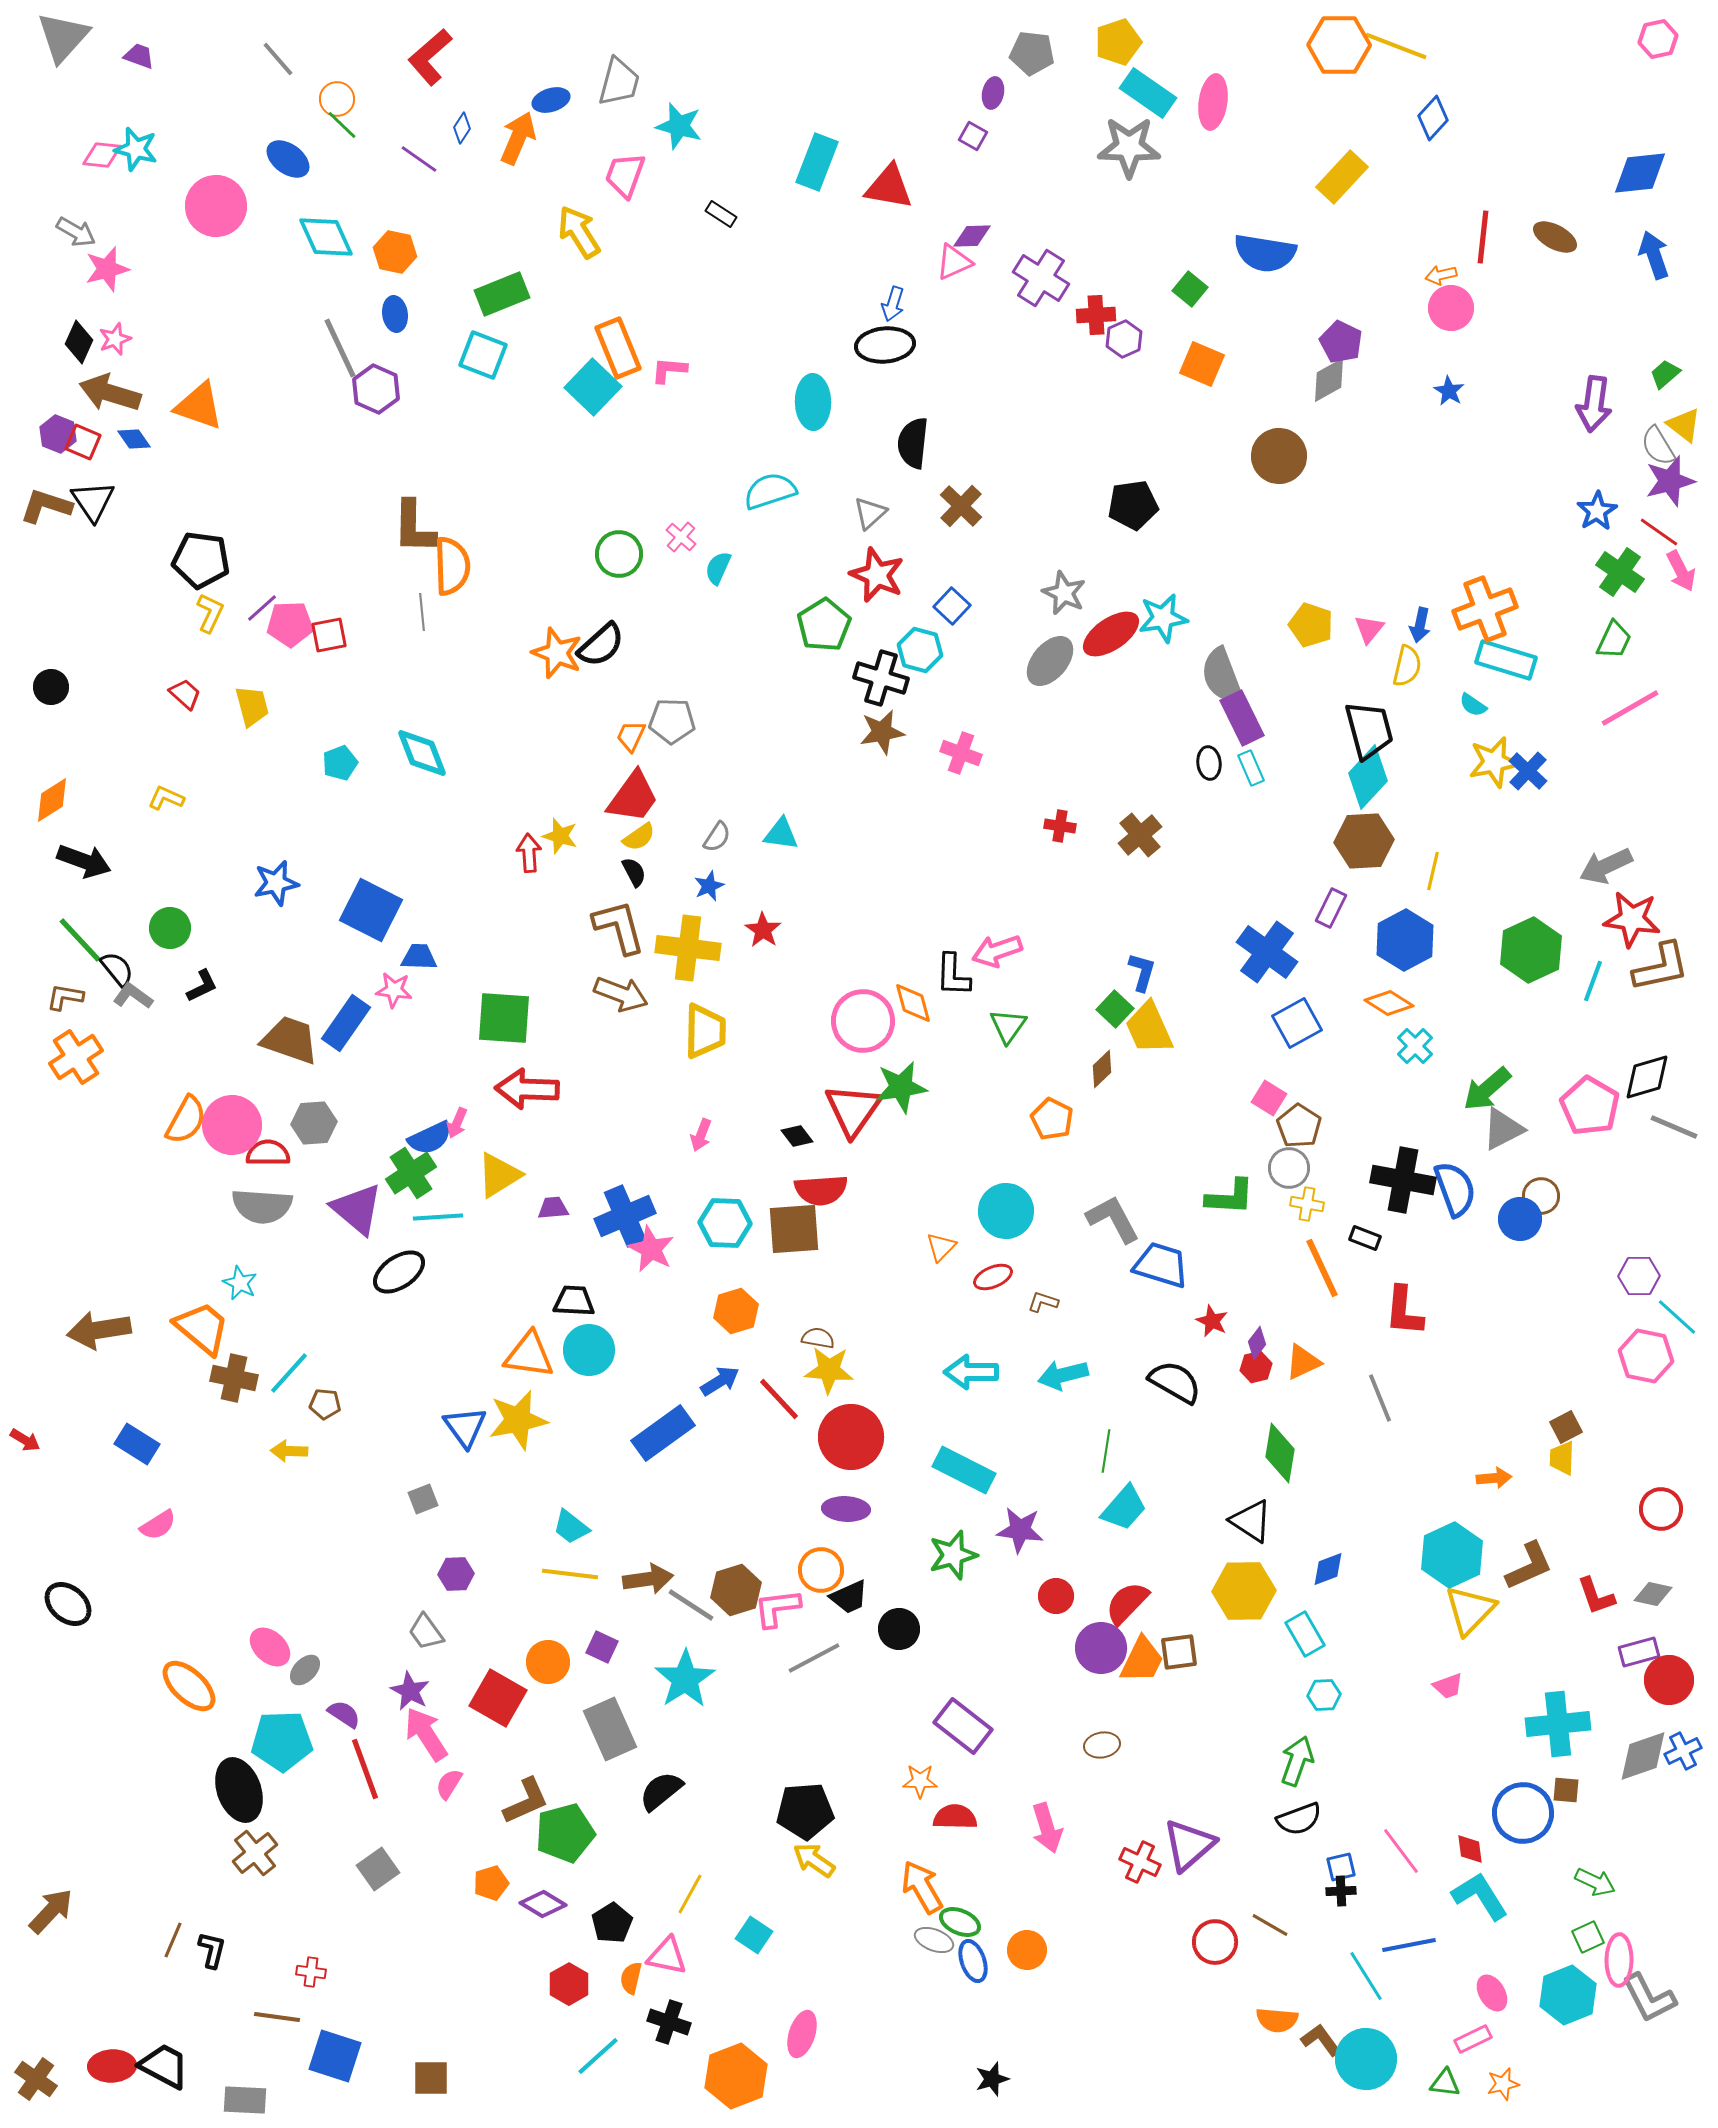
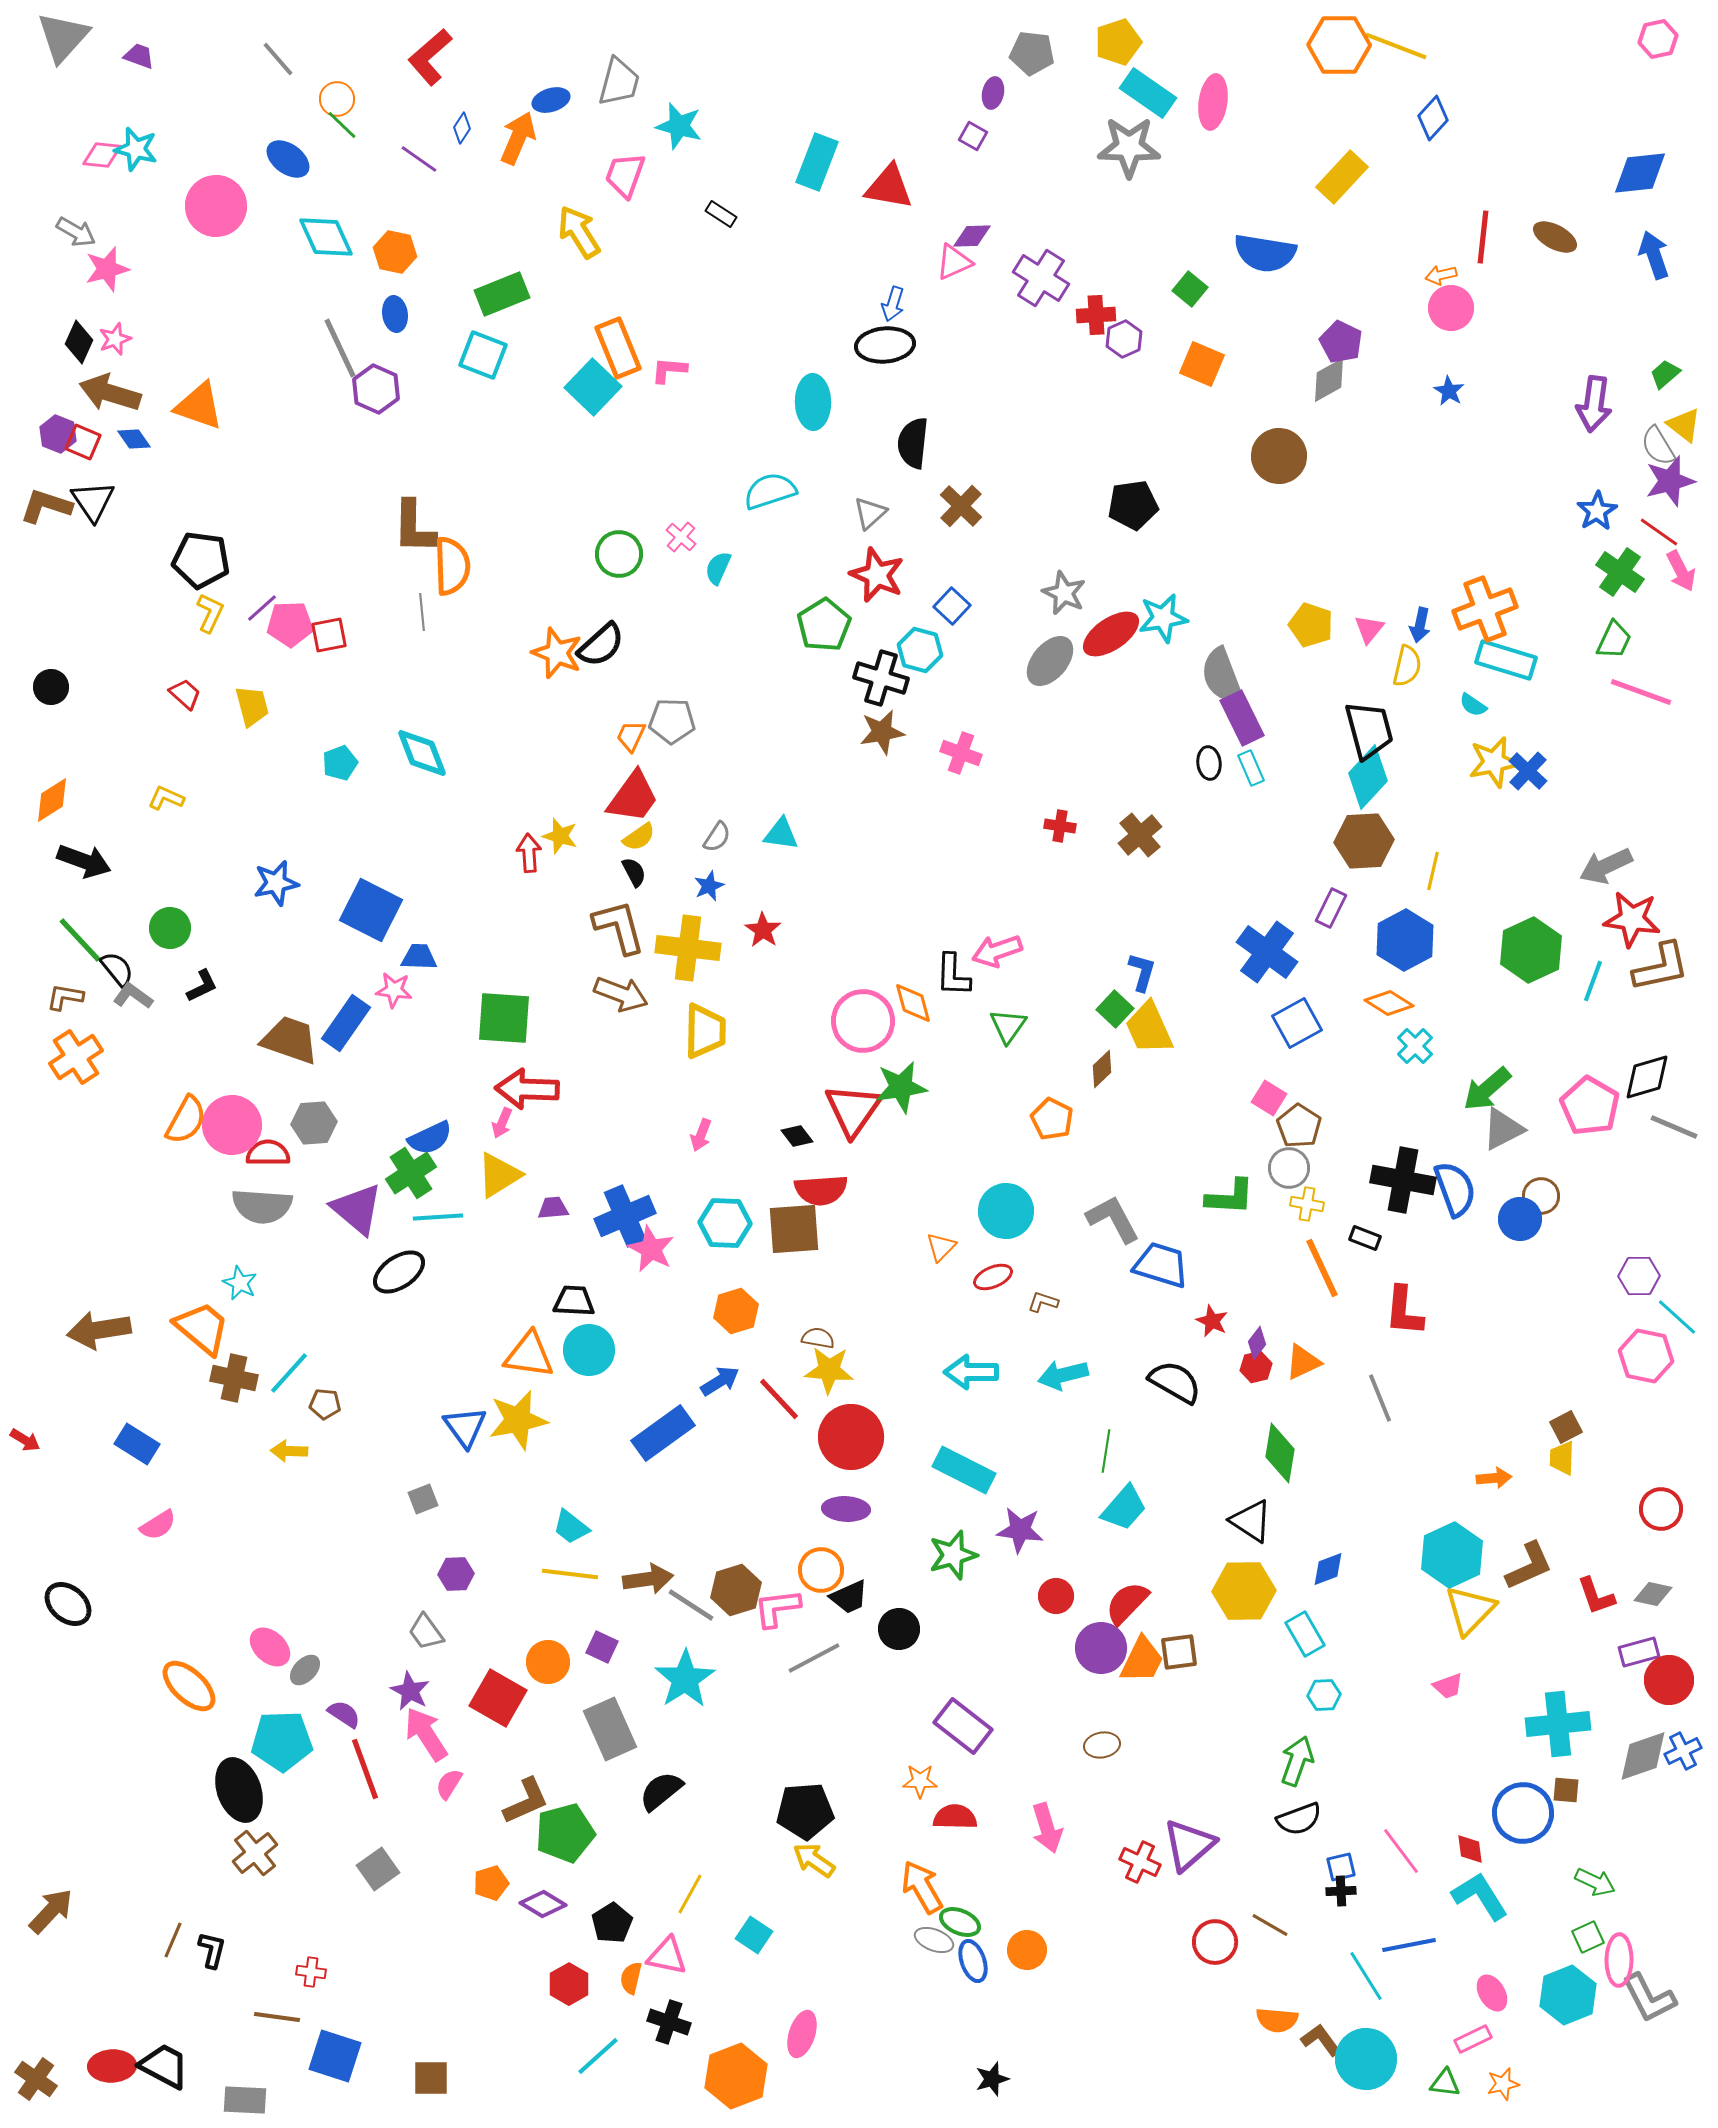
pink line at (1630, 708): moved 11 px right, 16 px up; rotated 50 degrees clockwise
pink arrow at (457, 1123): moved 45 px right
